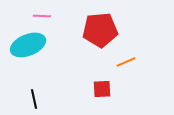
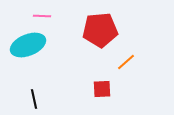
orange line: rotated 18 degrees counterclockwise
